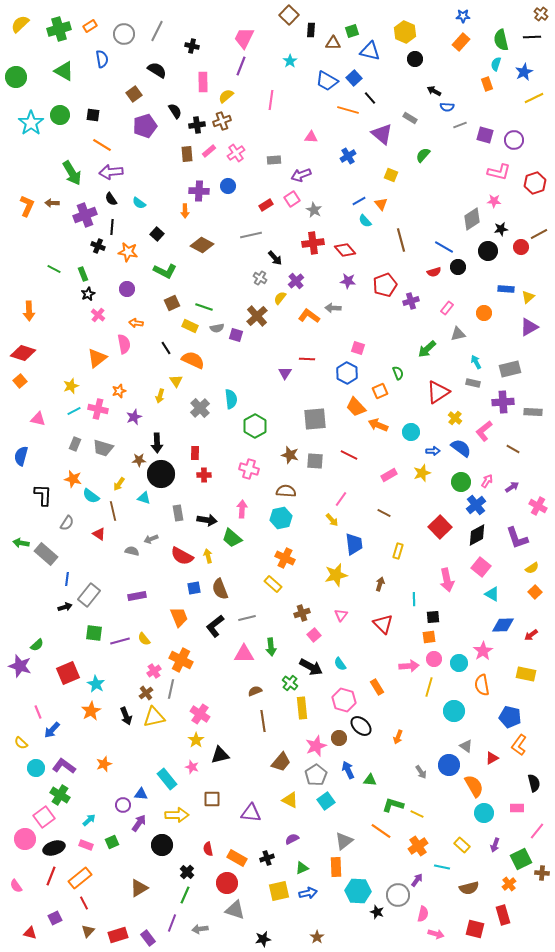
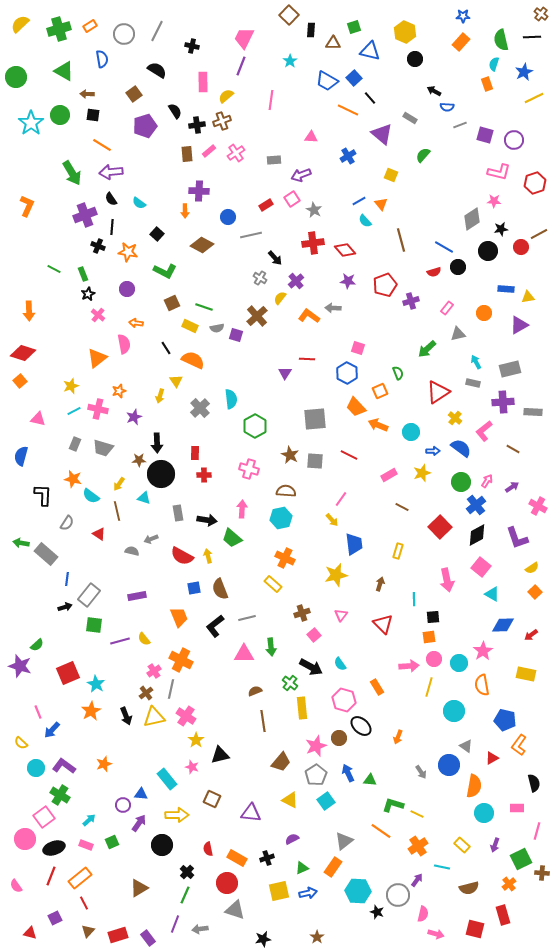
green square at (352, 31): moved 2 px right, 4 px up
cyan semicircle at (496, 64): moved 2 px left
orange line at (348, 110): rotated 10 degrees clockwise
blue circle at (228, 186): moved 31 px down
brown arrow at (52, 203): moved 35 px right, 109 px up
yellow triangle at (528, 297): rotated 32 degrees clockwise
purple triangle at (529, 327): moved 10 px left, 2 px up
brown star at (290, 455): rotated 12 degrees clockwise
brown line at (113, 511): moved 4 px right
brown line at (384, 513): moved 18 px right, 6 px up
green square at (94, 633): moved 8 px up
pink cross at (200, 714): moved 14 px left, 2 px down
blue pentagon at (510, 717): moved 5 px left, 3 px down
blue arrow at (348, 770): moved 3 px down
orange semicircle at (474, 786): rotated 40 degrees clockwise
brown square at (212, 799): rotated 24 degrees clockwise
pink line at (537, 831): rotated 24 degrees counterclockwise
orange rectangle at (336, 867): moved 3 px left; rotated 36 degrees clockwise
purple line at (172, 923): moved 3 px right, 1 px down
